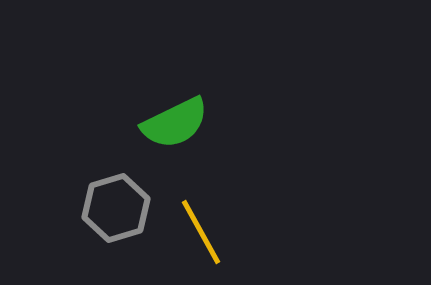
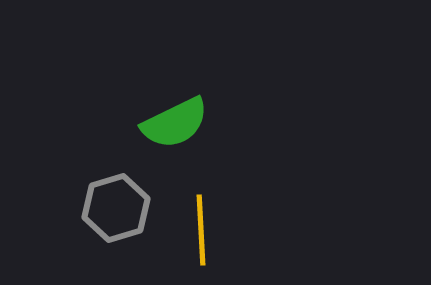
yellow line: moved 2 px up; rotated 26 degrees clockwise
